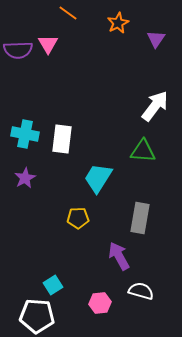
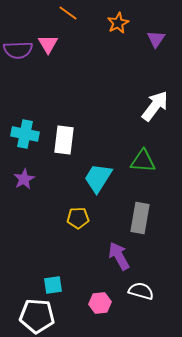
white rectangle: moved 2 px right, 1 px down
green triangle: moved 10 px down
purple star: moved 1 px left, 1 px down
cyan square: rotated 24 degrees clockwise
